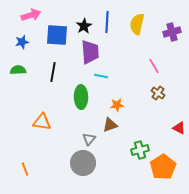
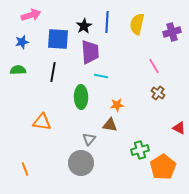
blue square: moved 1 px right, 4 px down
brown triangle: rotated 28 degrees clockwise
gray circle: moved 2 px left
